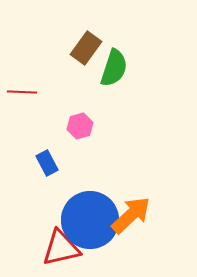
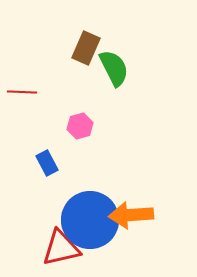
brown rectangle: rotated 12 degrees counterclockwise
green semicircle: rotated 45 degrees counterclockwise
orange arrow: rotated 141 degrees counterclockwise
